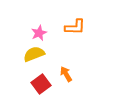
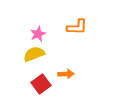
orange L-shape: moved 2 px right
pink star: moved 1 px left, 1 px down
orange arrow: rotated 119 degrees clockwise
